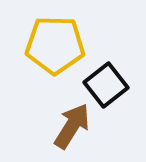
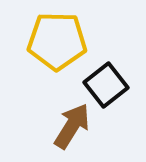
yellow pentagon: moved 2 px right, 4 px up
